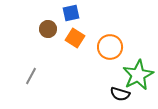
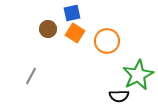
blue square: moved 1 px right
orange square: moved 5 px up
orange circle: moved 3 px left, 6 px up
black semicircle: moved 1 px left, 2 px down; rotated 18 degrees counterclockwise
